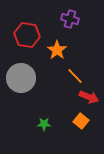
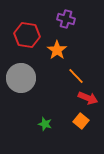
purple cross: moved 4 px left
orange line: moved 1 px right
red arrow: moved 1 px left, 1 px down
green star: moved 1 px right; rotated 16 degrees clockwise
